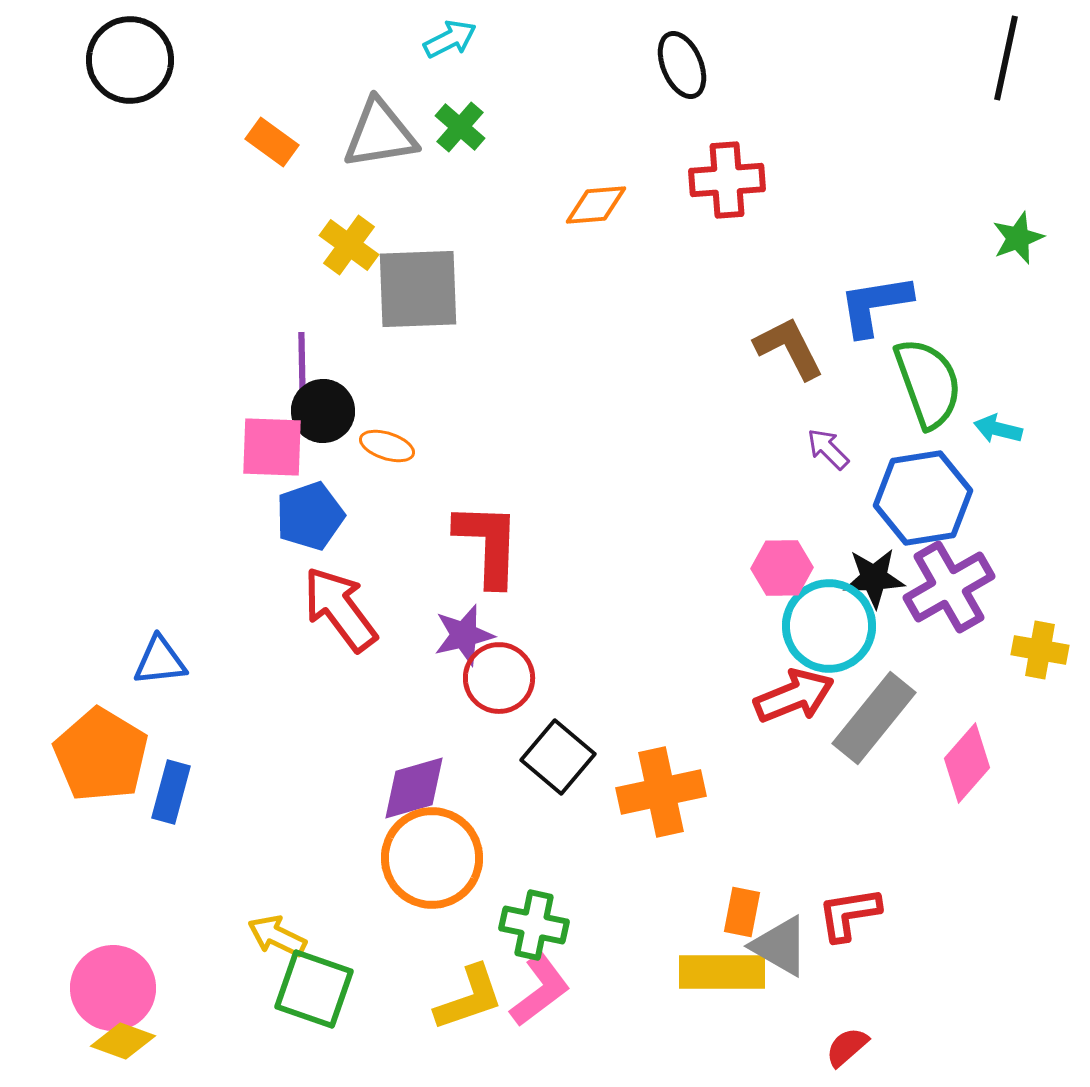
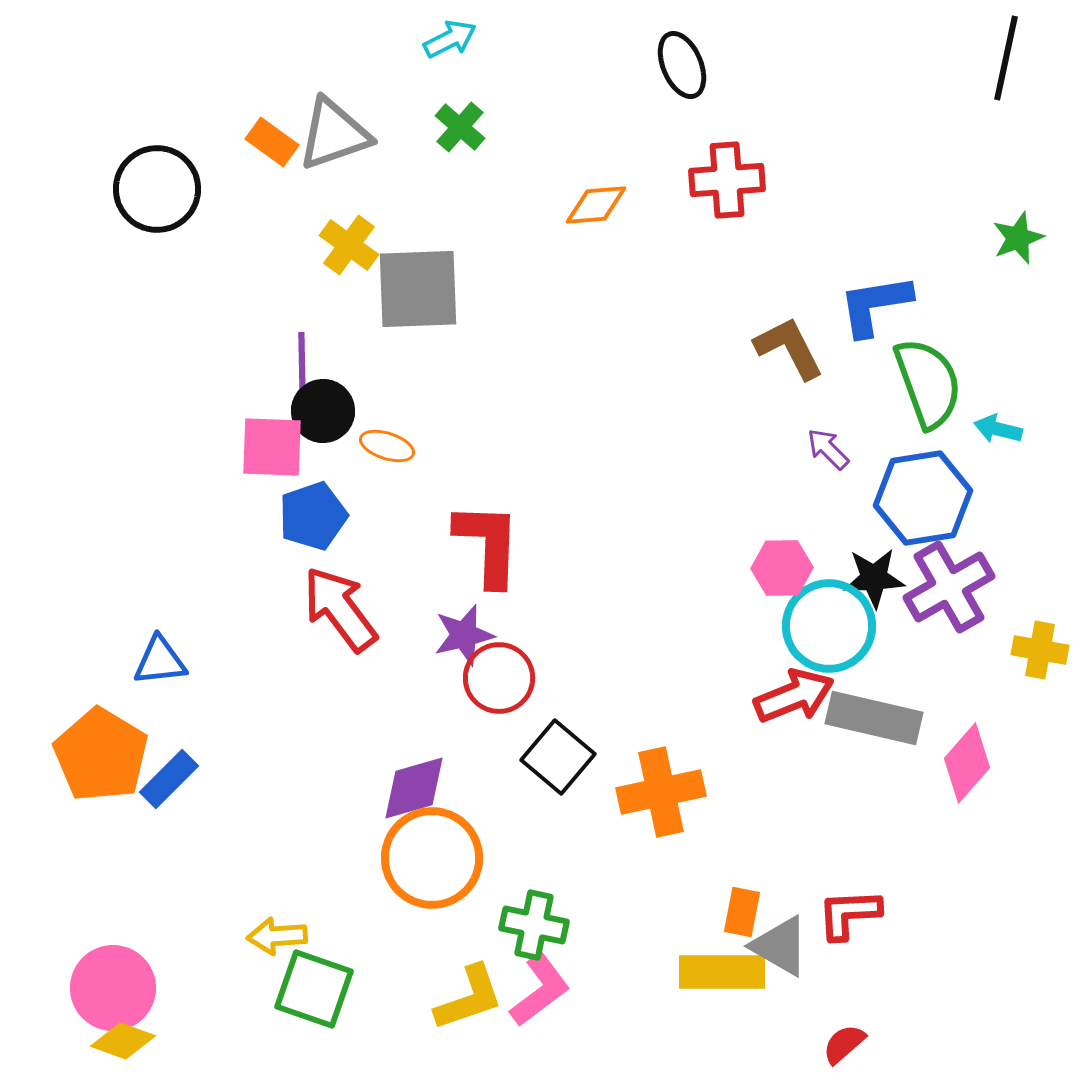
black circle at (130, 60): moved 27 px right, 129 px down
gray triangle at (380, 134): moved 46 px left; rotated 10 degrees counterclockwise
blue pentagon at (310, 516): moved 3 px right
gray rectangle at (874, 718): rotated 64 degrees clockwise
blue rectangle at (171, 792): moved 2 px left, 13 px up; rotated 30 degrees clockwise
red L-shape at (849, 914): rotated 6 degrees clockwise
yellow arrow at (277, 936): rotated 30 degrees counterclockwise
red semicircle at (847, 1047): moved 3 px left, 3 px up
